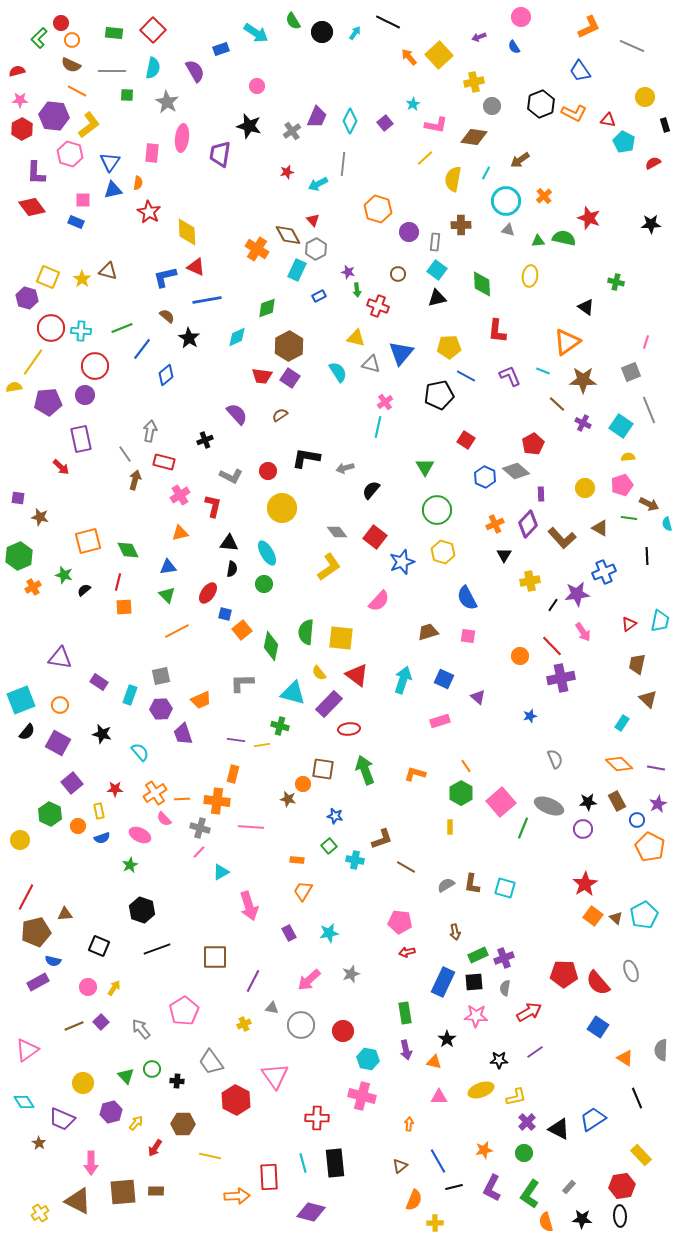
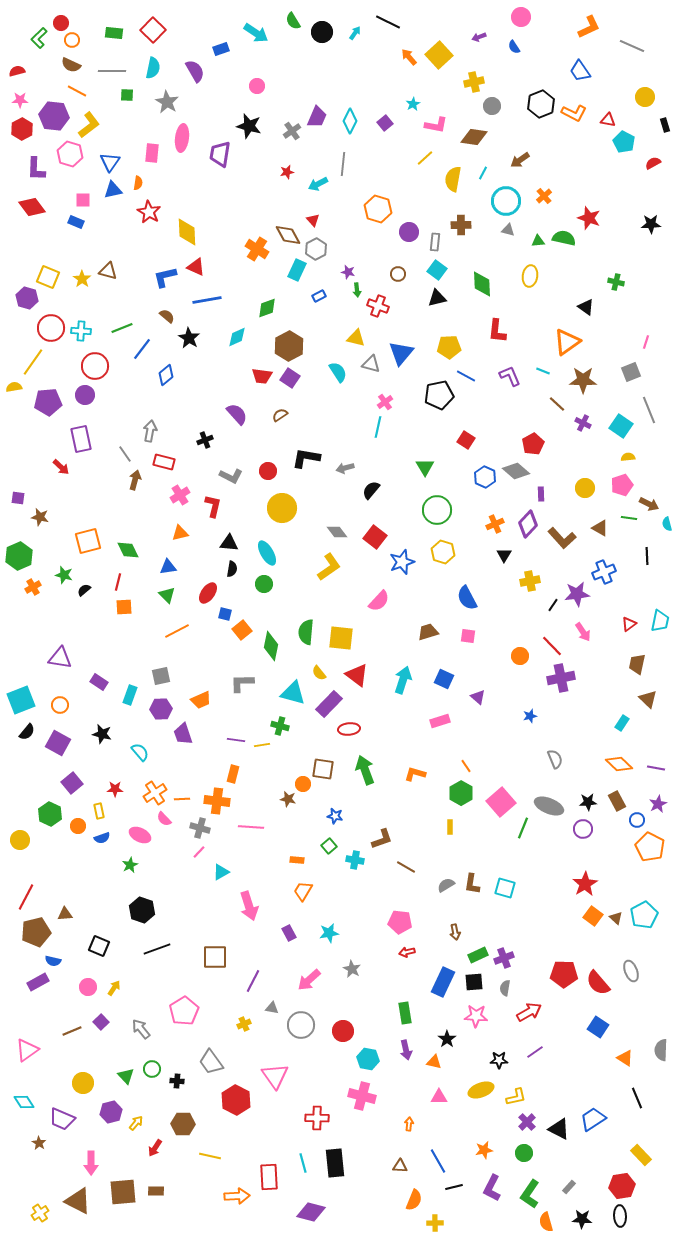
purple L-shape at (36, 173): moved 4 px up
cyan line at (486, 173): moved 3 px left
gray star at (351, 974): moved 1 px right, 5 px up; rotated 24 degrees counterclockwise
brown line at (74, 1026): moved 2 px left, 5 px down
brown triangle at (400, 1166): rotated 42 degrees clockwise
